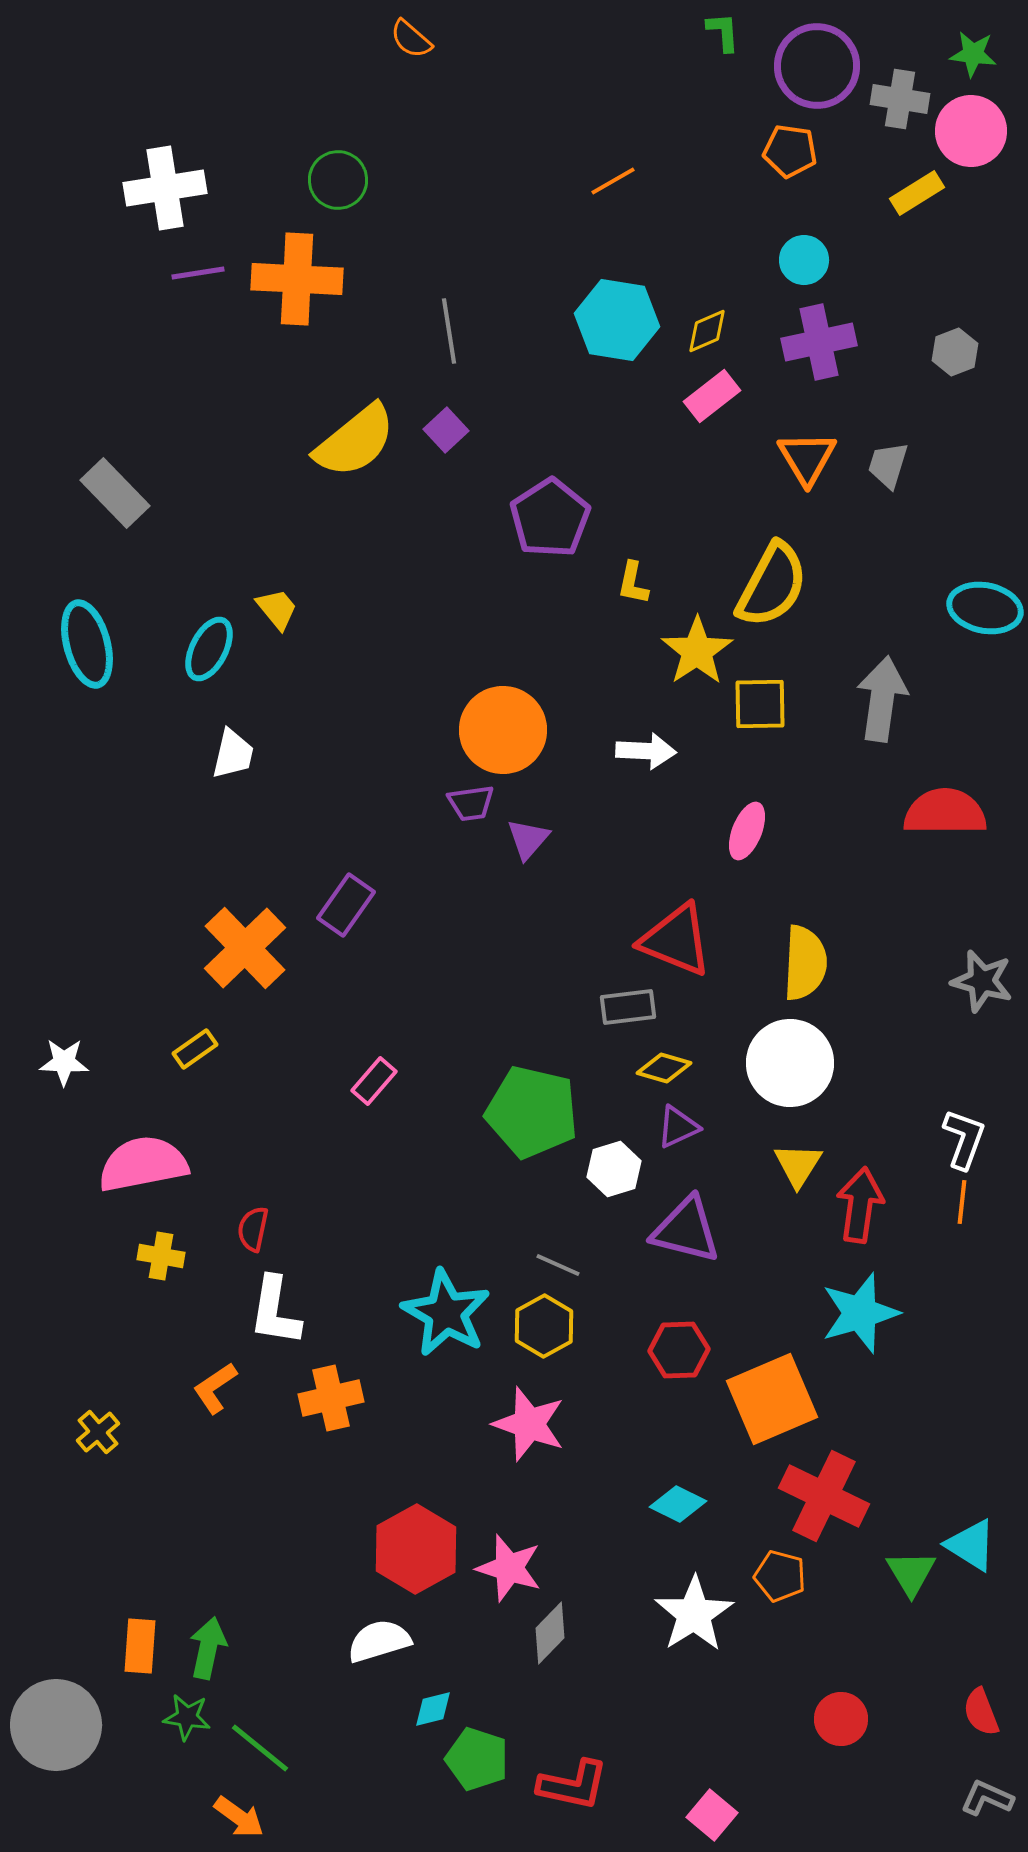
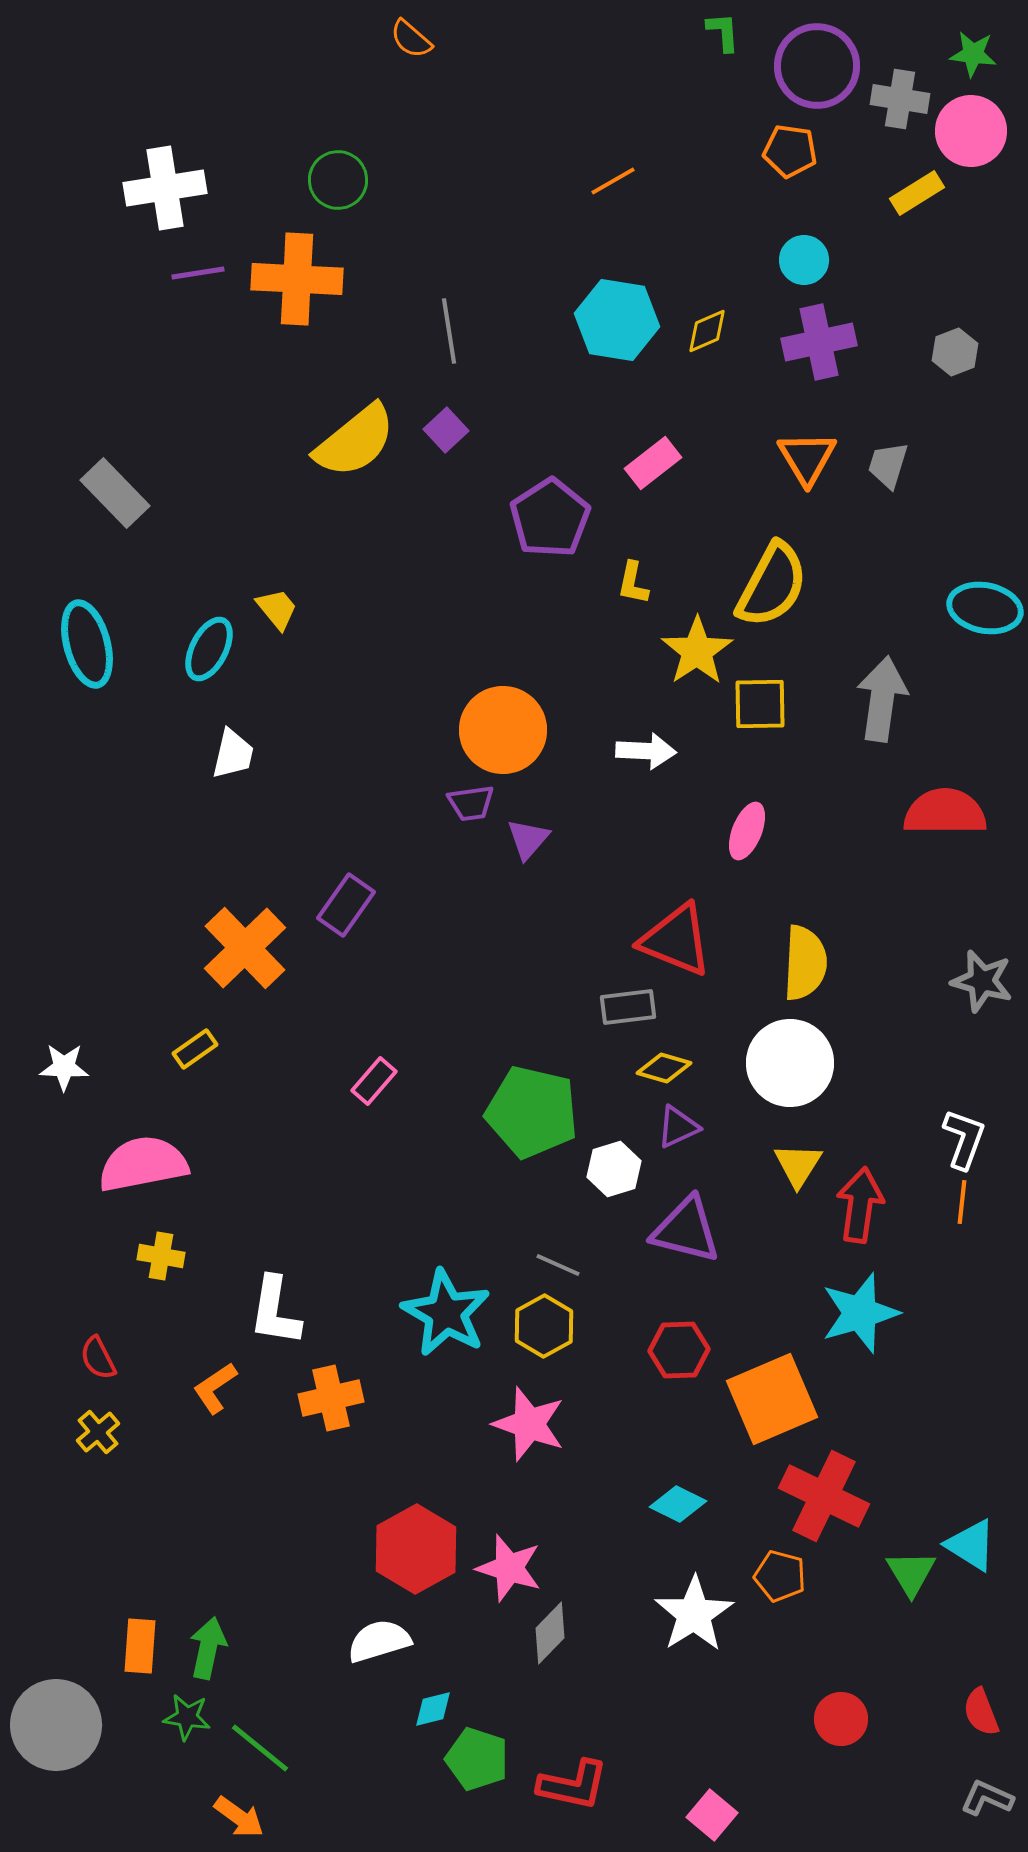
pink rectangle at (712, 396): moved 59 px left, 67 px down
white star at (64, 1062): moved 5 px down
red semicircle at (253, 1229): moved 155 px left, 129 px down; rotated 39 degrees counterclockwise
